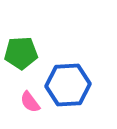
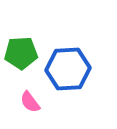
blue hexagon: moved 16 px up
